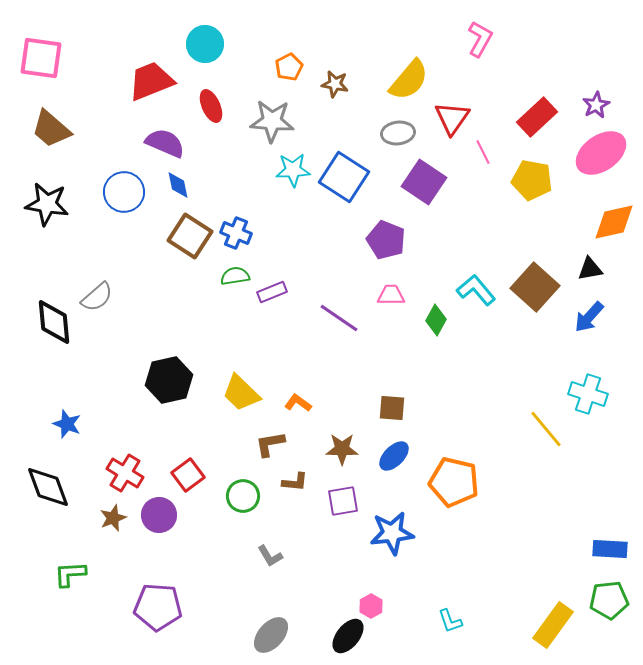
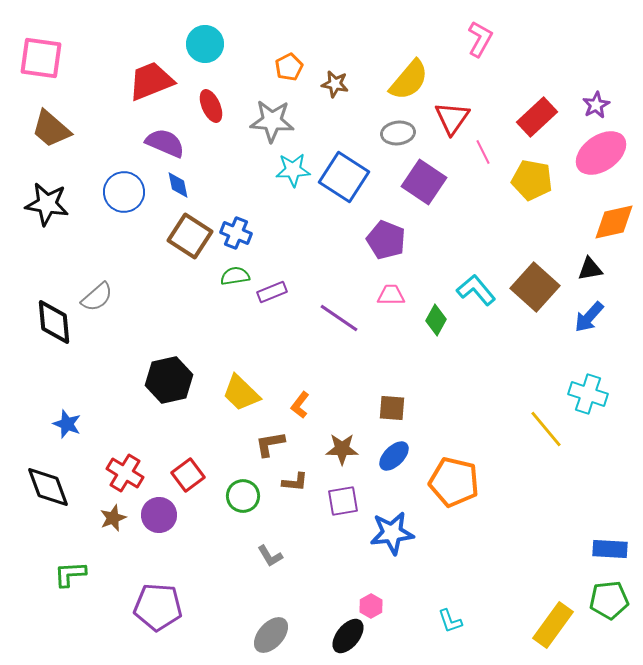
orange L-shape at (298, 403): moved 2 px right, 2 px down; rotated 88 degrees counterclockwise
